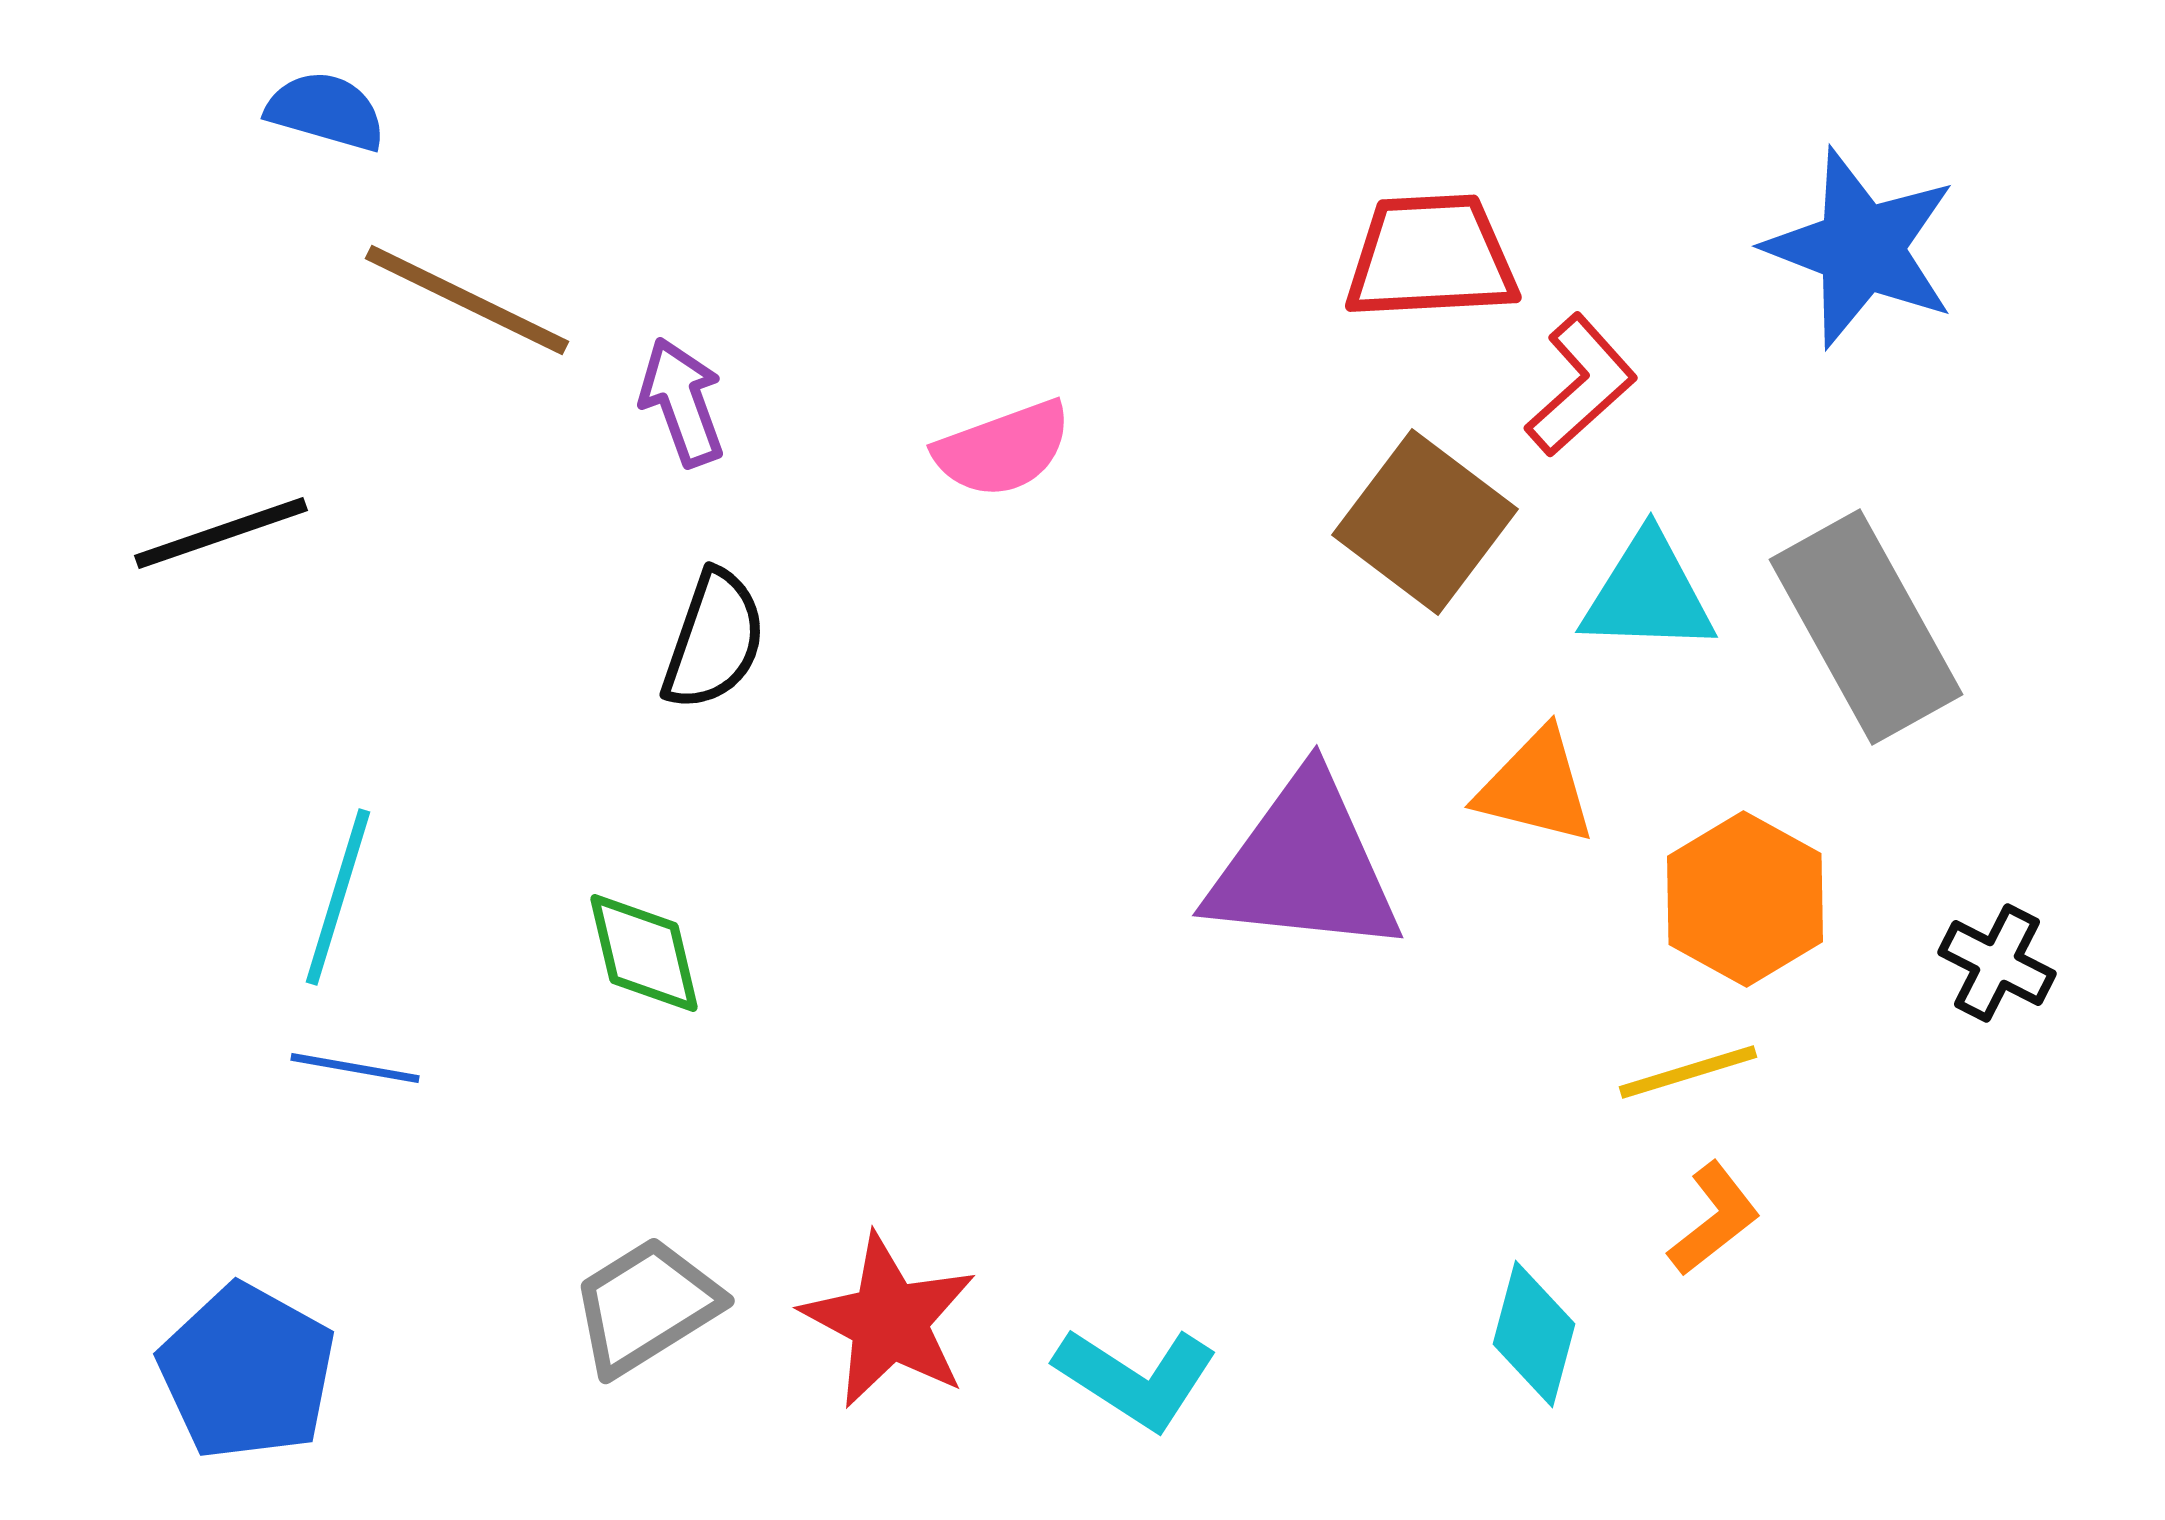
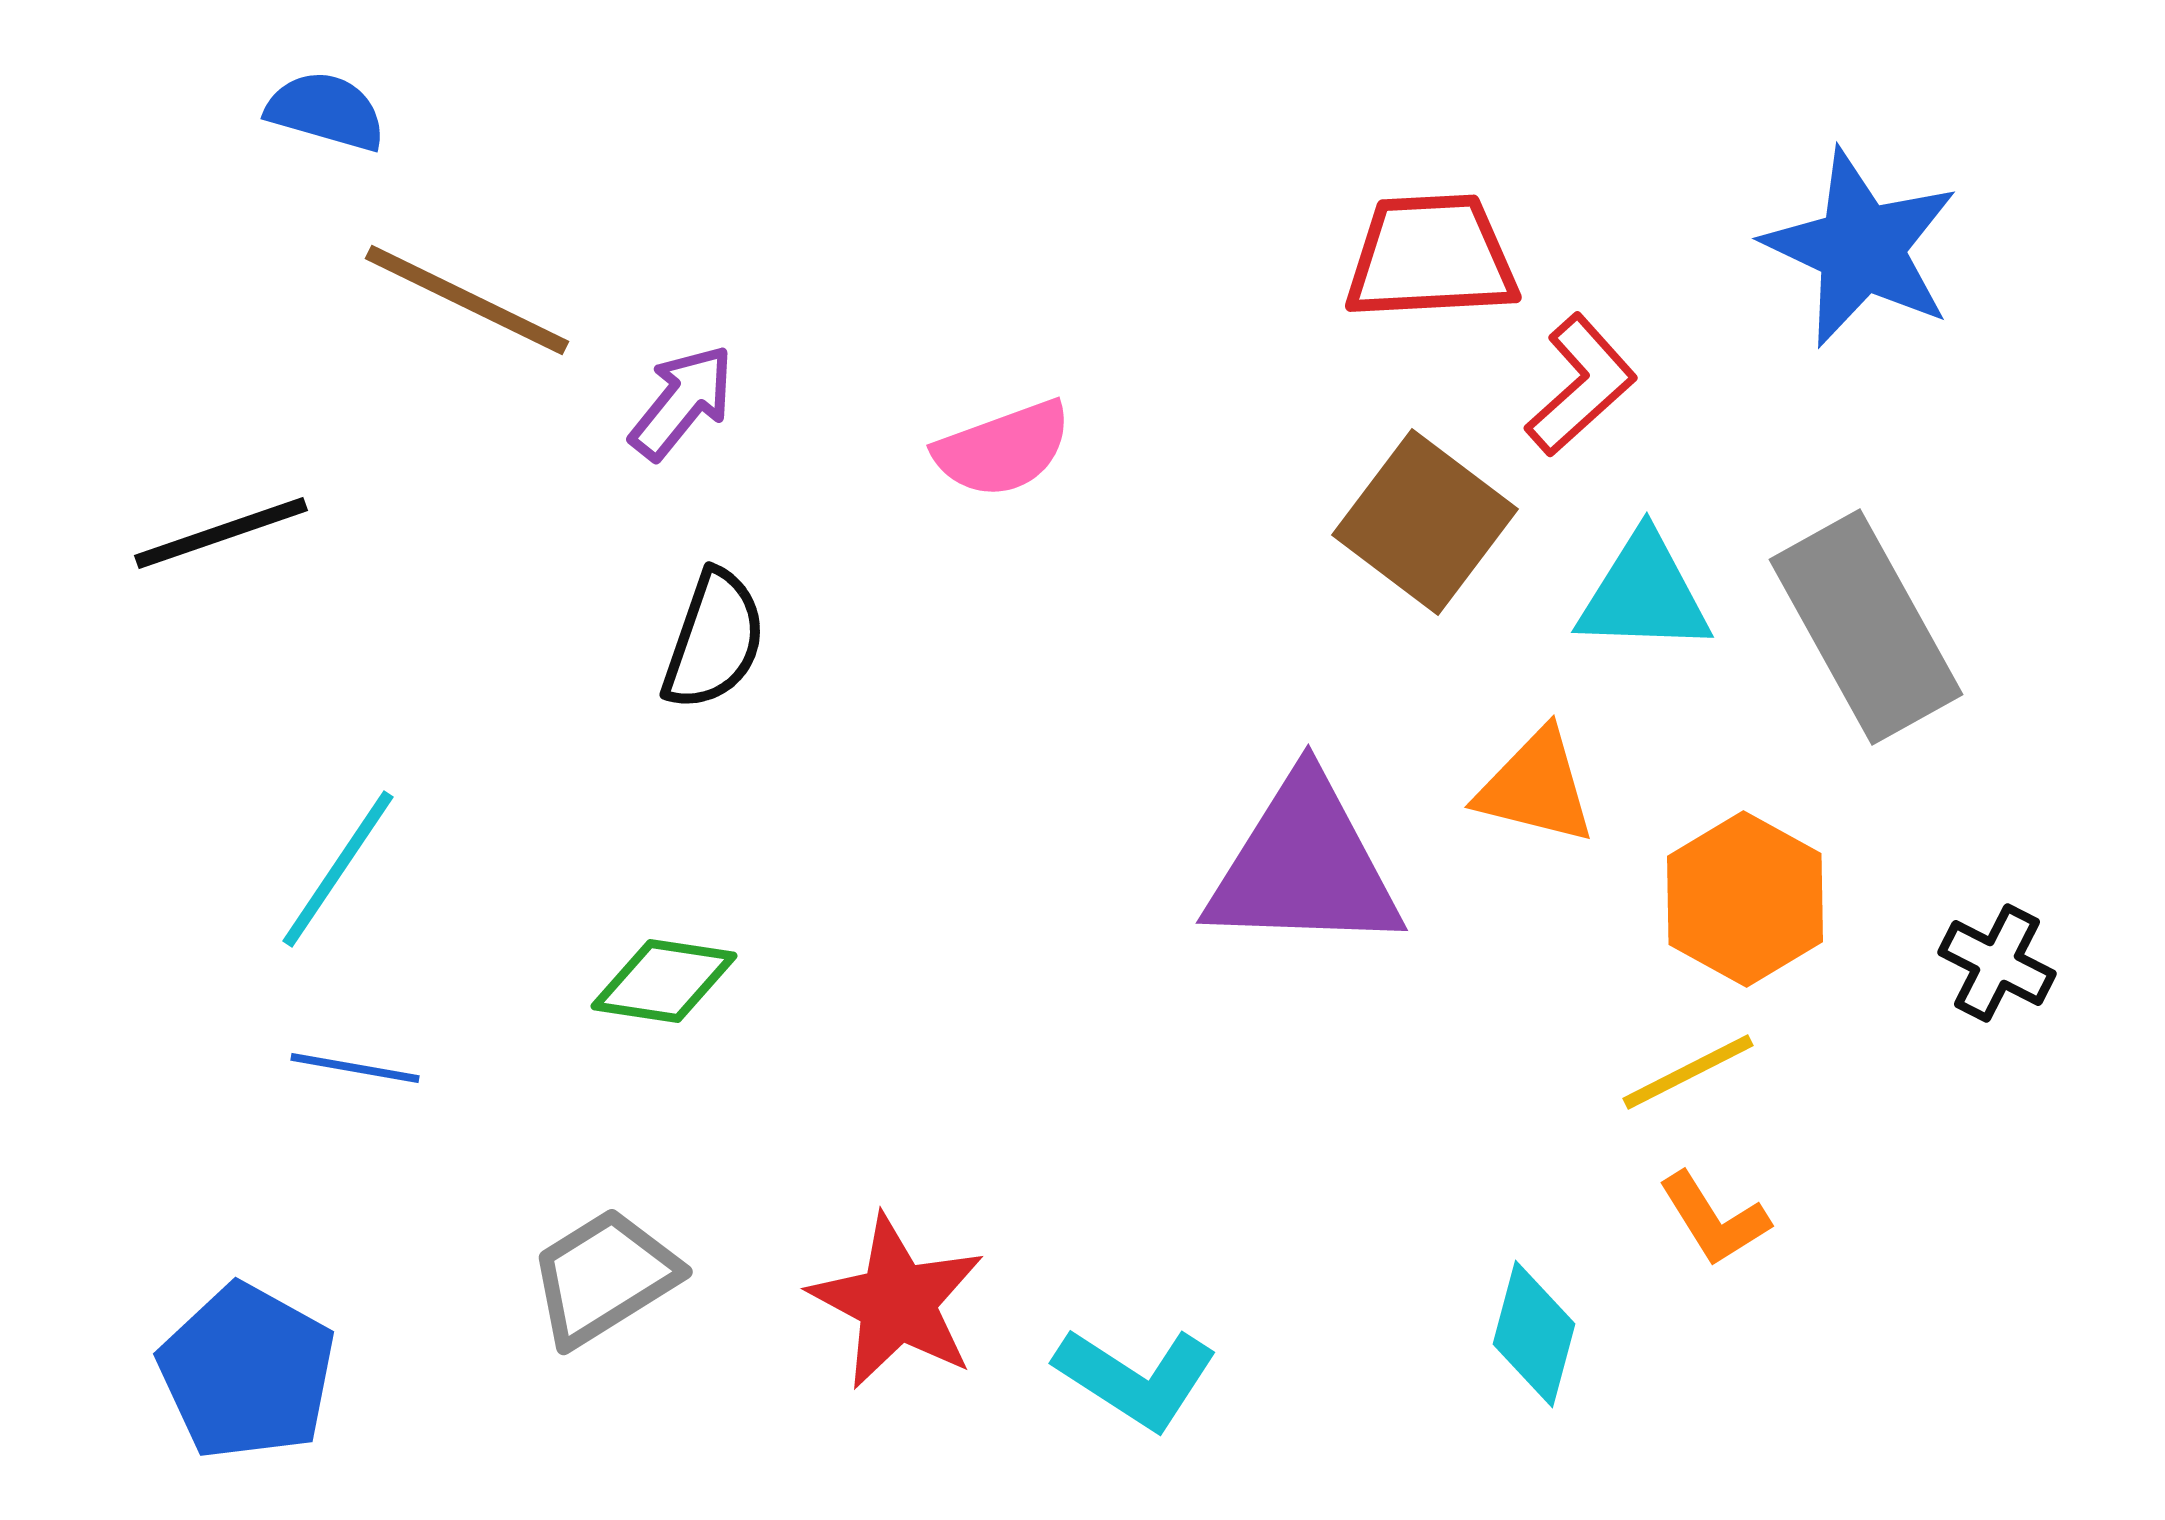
blue star: rotated 4 degrees clockwise
purple arrow: rotated 59 degrees clockwise
cyan triangle: moved 4 px left
purple triangle: rotated 4 degrees counterclockwise
cyan line: moved 28 px up; rotated 17 degrees clockwise
green diamond: moved 20 px right, 28 px down; rotated 68 degrees counterclockwise
yellow line: rotated 10 degrees counterclockwise
orange L-shape: rotated 96 degrees clockwise
gray trapezoid: moved 42 px left, 29 px up
red star: moved 8 px right, 19 px up
